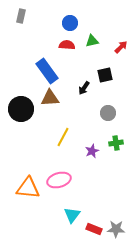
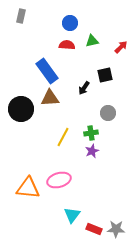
green cross: moved 25 px left, 10 px up
